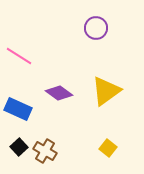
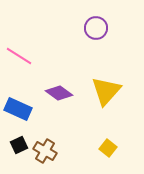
yellow triangle: rotated 12 degrees counterclockwise
black square: moved 2 px up; rotated 18 degrees clockwise
